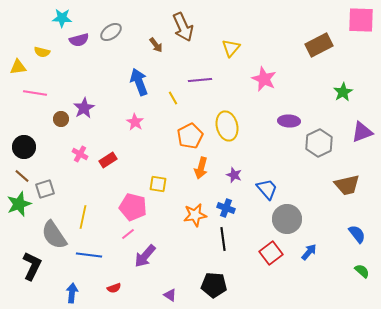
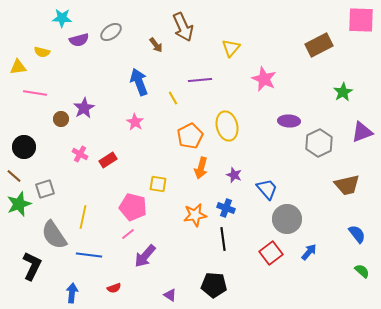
brown line at (22, 176): moved 8 px left
